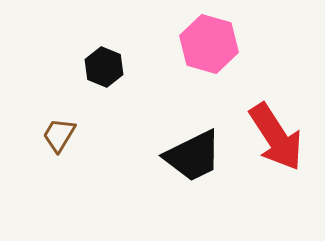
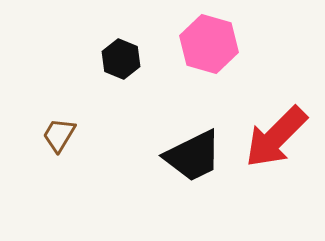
black hexagon: moved 17 px right, 8 px up
red arrow: rotated 78 degrees clockwise
